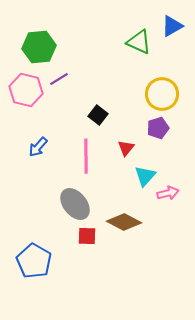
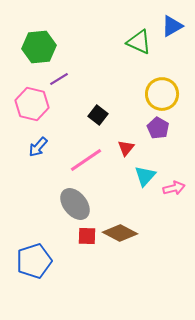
pink hexagon: moved 6 px right, 14 px down
purple pentagon: rotated 25 degrees counterclockwise
pink line: moved 4 px down; rotated 56 degrees clockwise
pink arrow: moved 6 px right, 5 px up
brown diamond: moved 4 px left, 11 px down
blue pentagon: rotated 24 degrees clockwise
